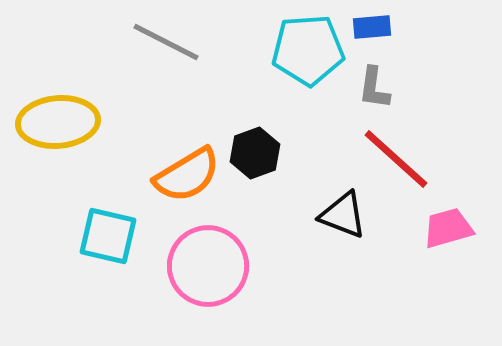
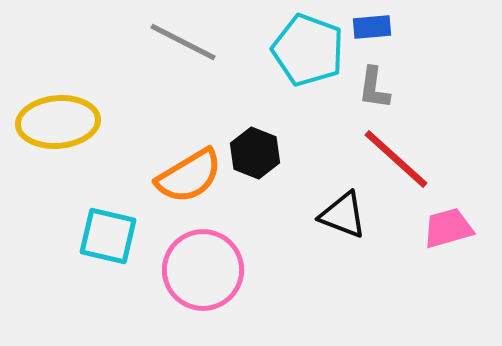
gray line: moved 17 px right
cyan pentagon: rotated 24 degrees clockwise
black hexagon: rotated 18 degrees counterclockwise
orange semicircle: moved 2 px right, 1 px down
pink circle: moved 5 px left, 4 px down
